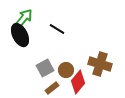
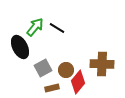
green arrow: moved 11 px right, 9 px down
black line: moved 1 px up
black ellipse: moved 12 px down
brown cross: moved 2 px right; rotated 15 degrees counterclockwise
gray square: moved 2 px left
brown rectangle: rotated 24 degrees clockwise
